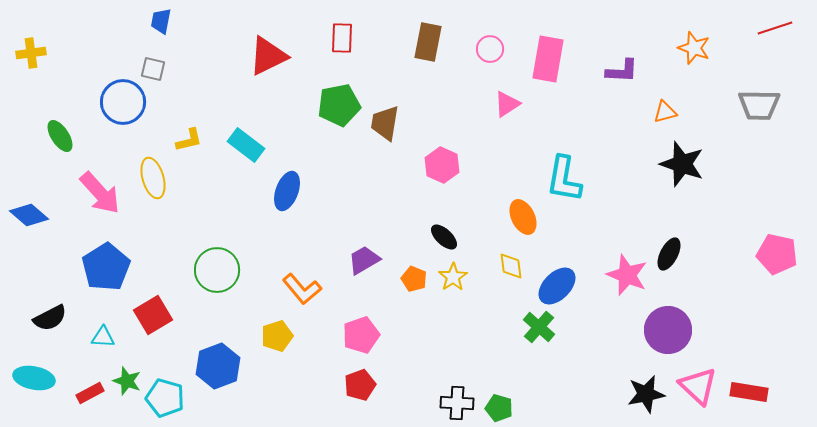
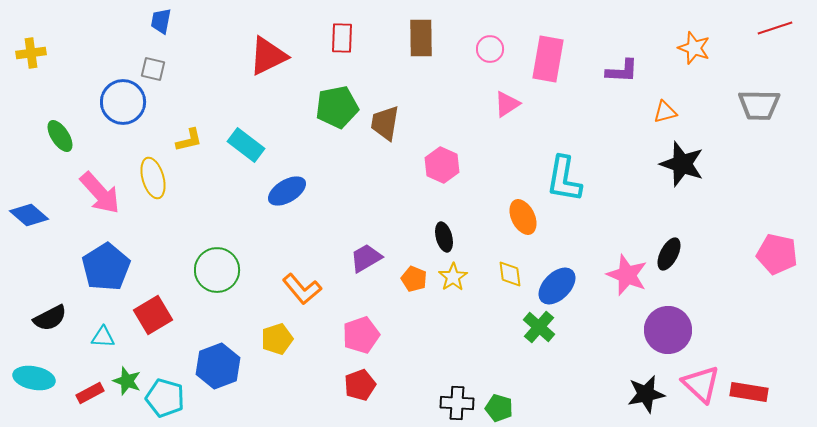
brown rectangle at (428, 42): moved 7 px left, 4 px up; rotated 12 degrees counterclockwise
green pentagon at (339, 105): moved 2 px left, 2 px down
blue ellipse at (287, 191): rotated 39 degrees clockwise
black ellipse at (444, 237): rotated 32 degrees clockwise
purple trapezoid at (364, 260): moved 2 px right, 2 px up
yellow diamond at (511, 266): moved 1 px left, 8 px down
yellow pentagon at (277, 336): moved 3 px down
pink triangle at (698, 386): moved 3 px right, 2 px up
